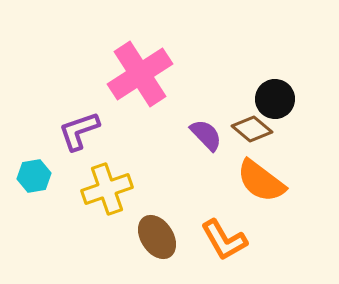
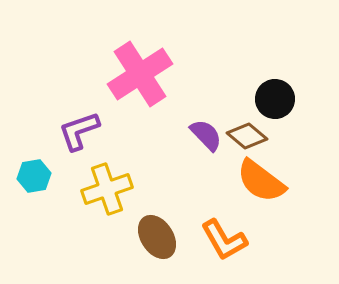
brown diamond: moved 5 px left, 7 px down
